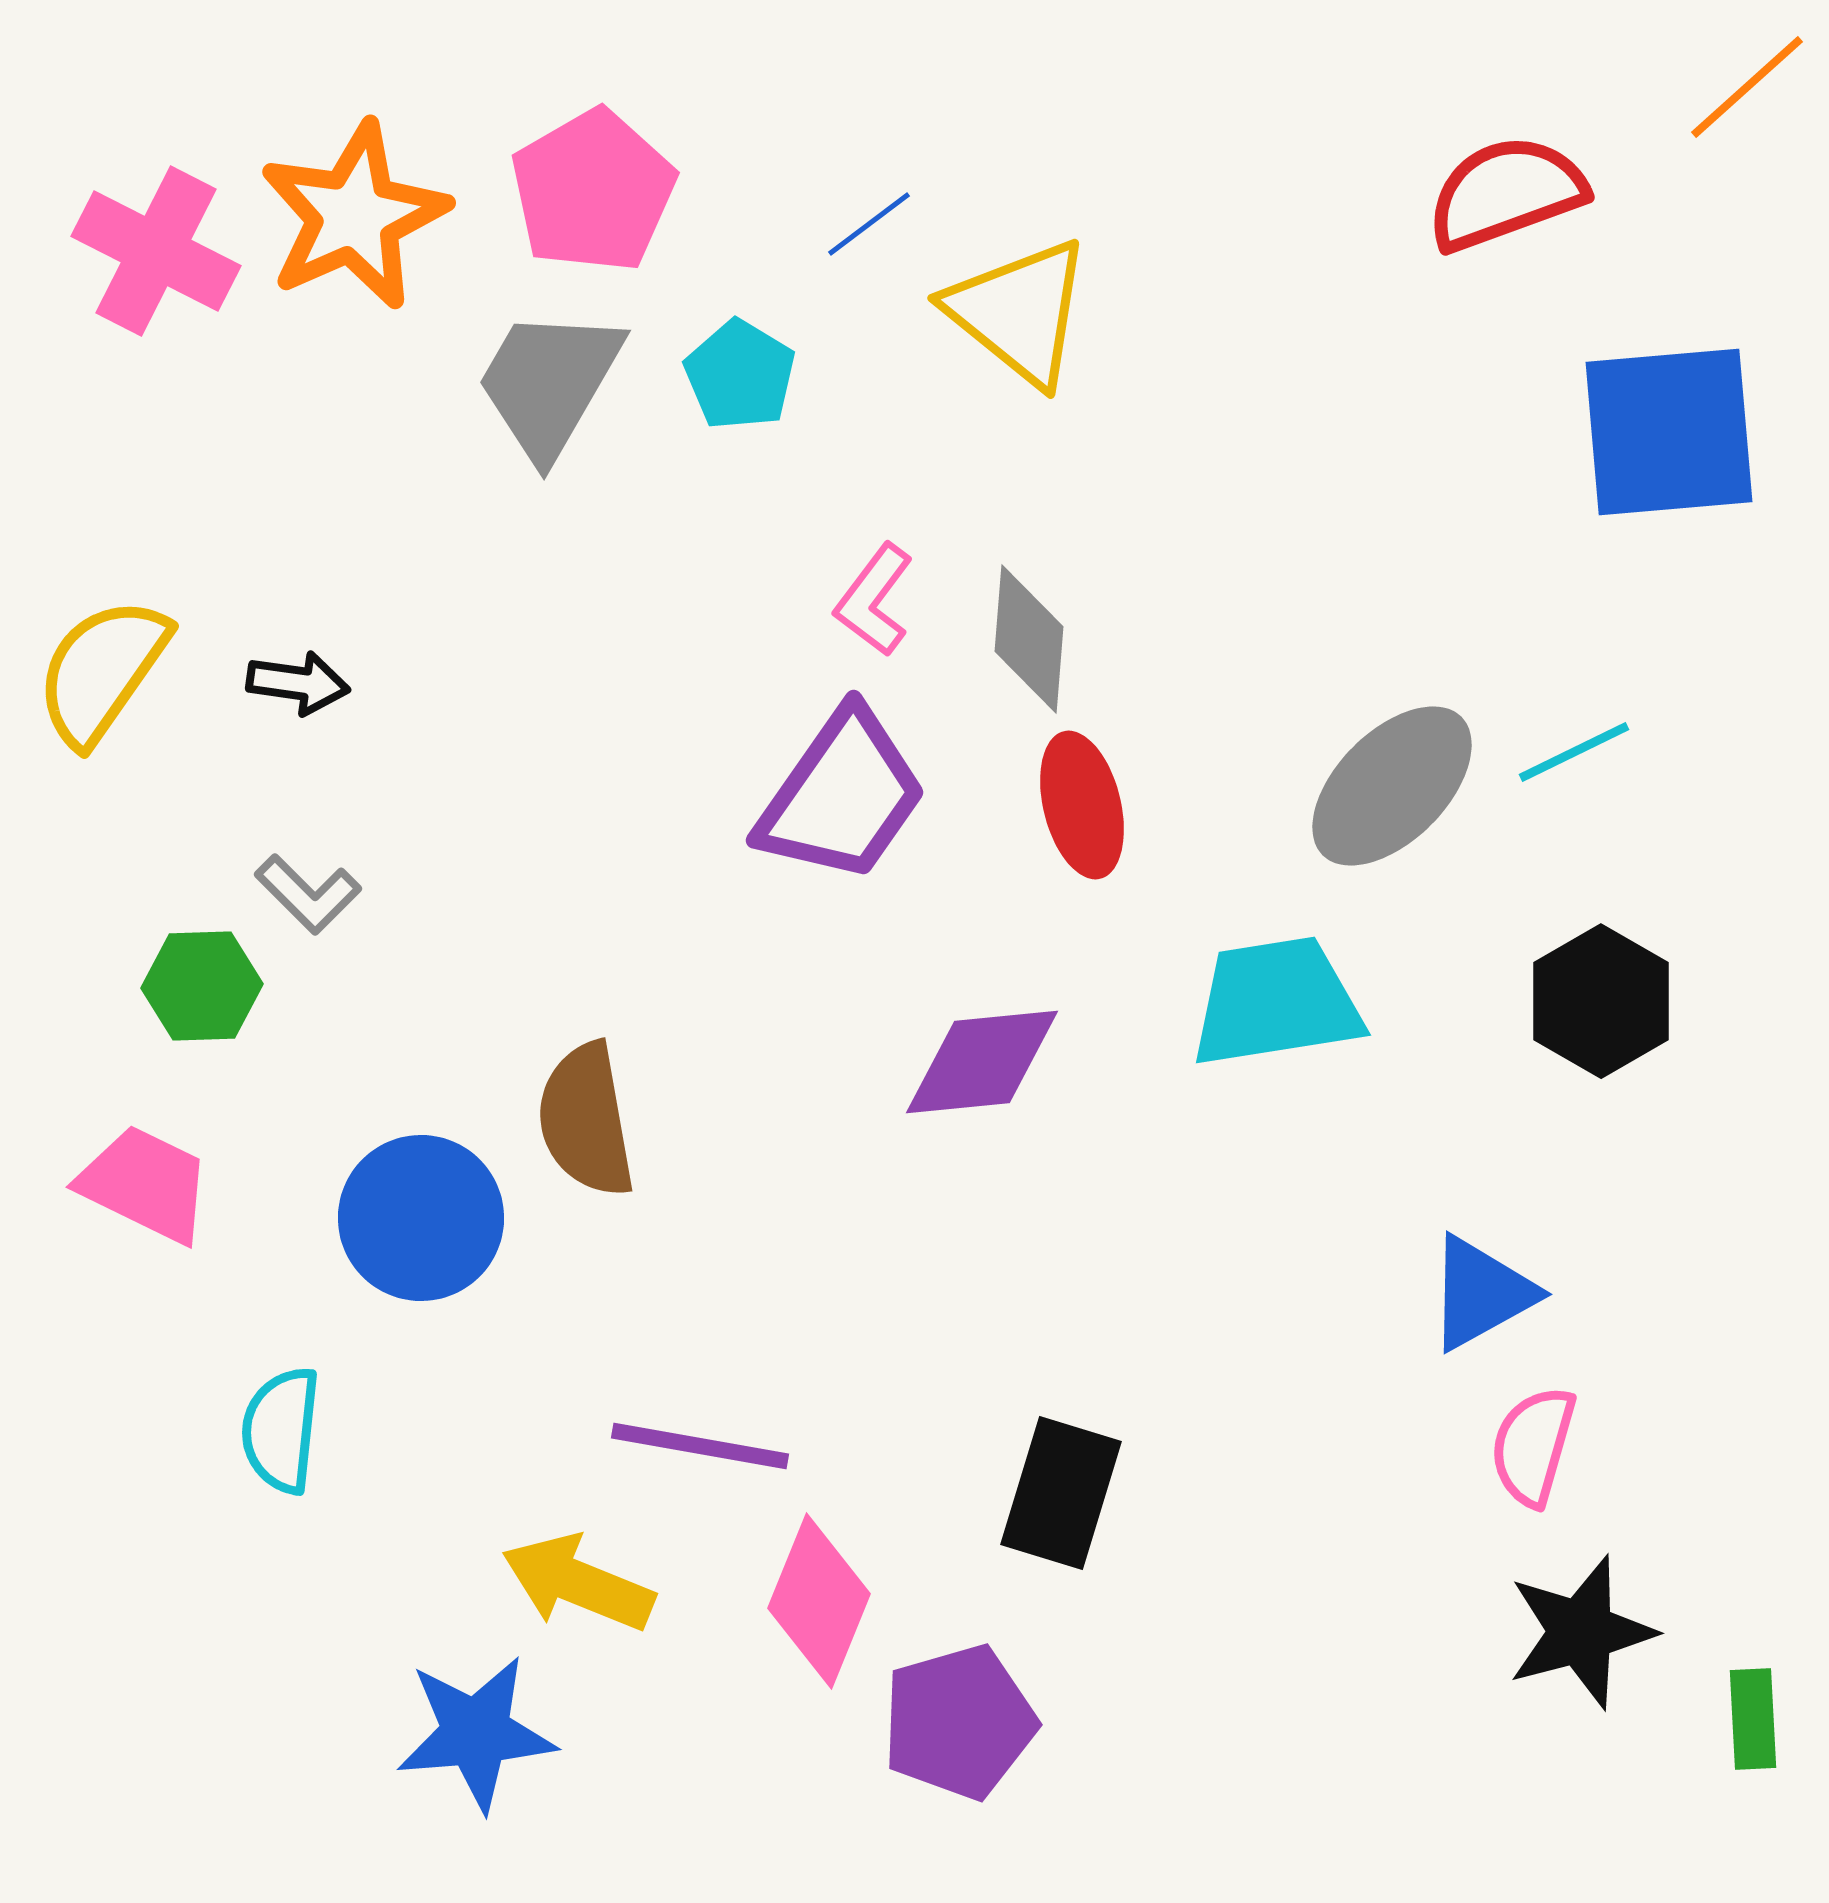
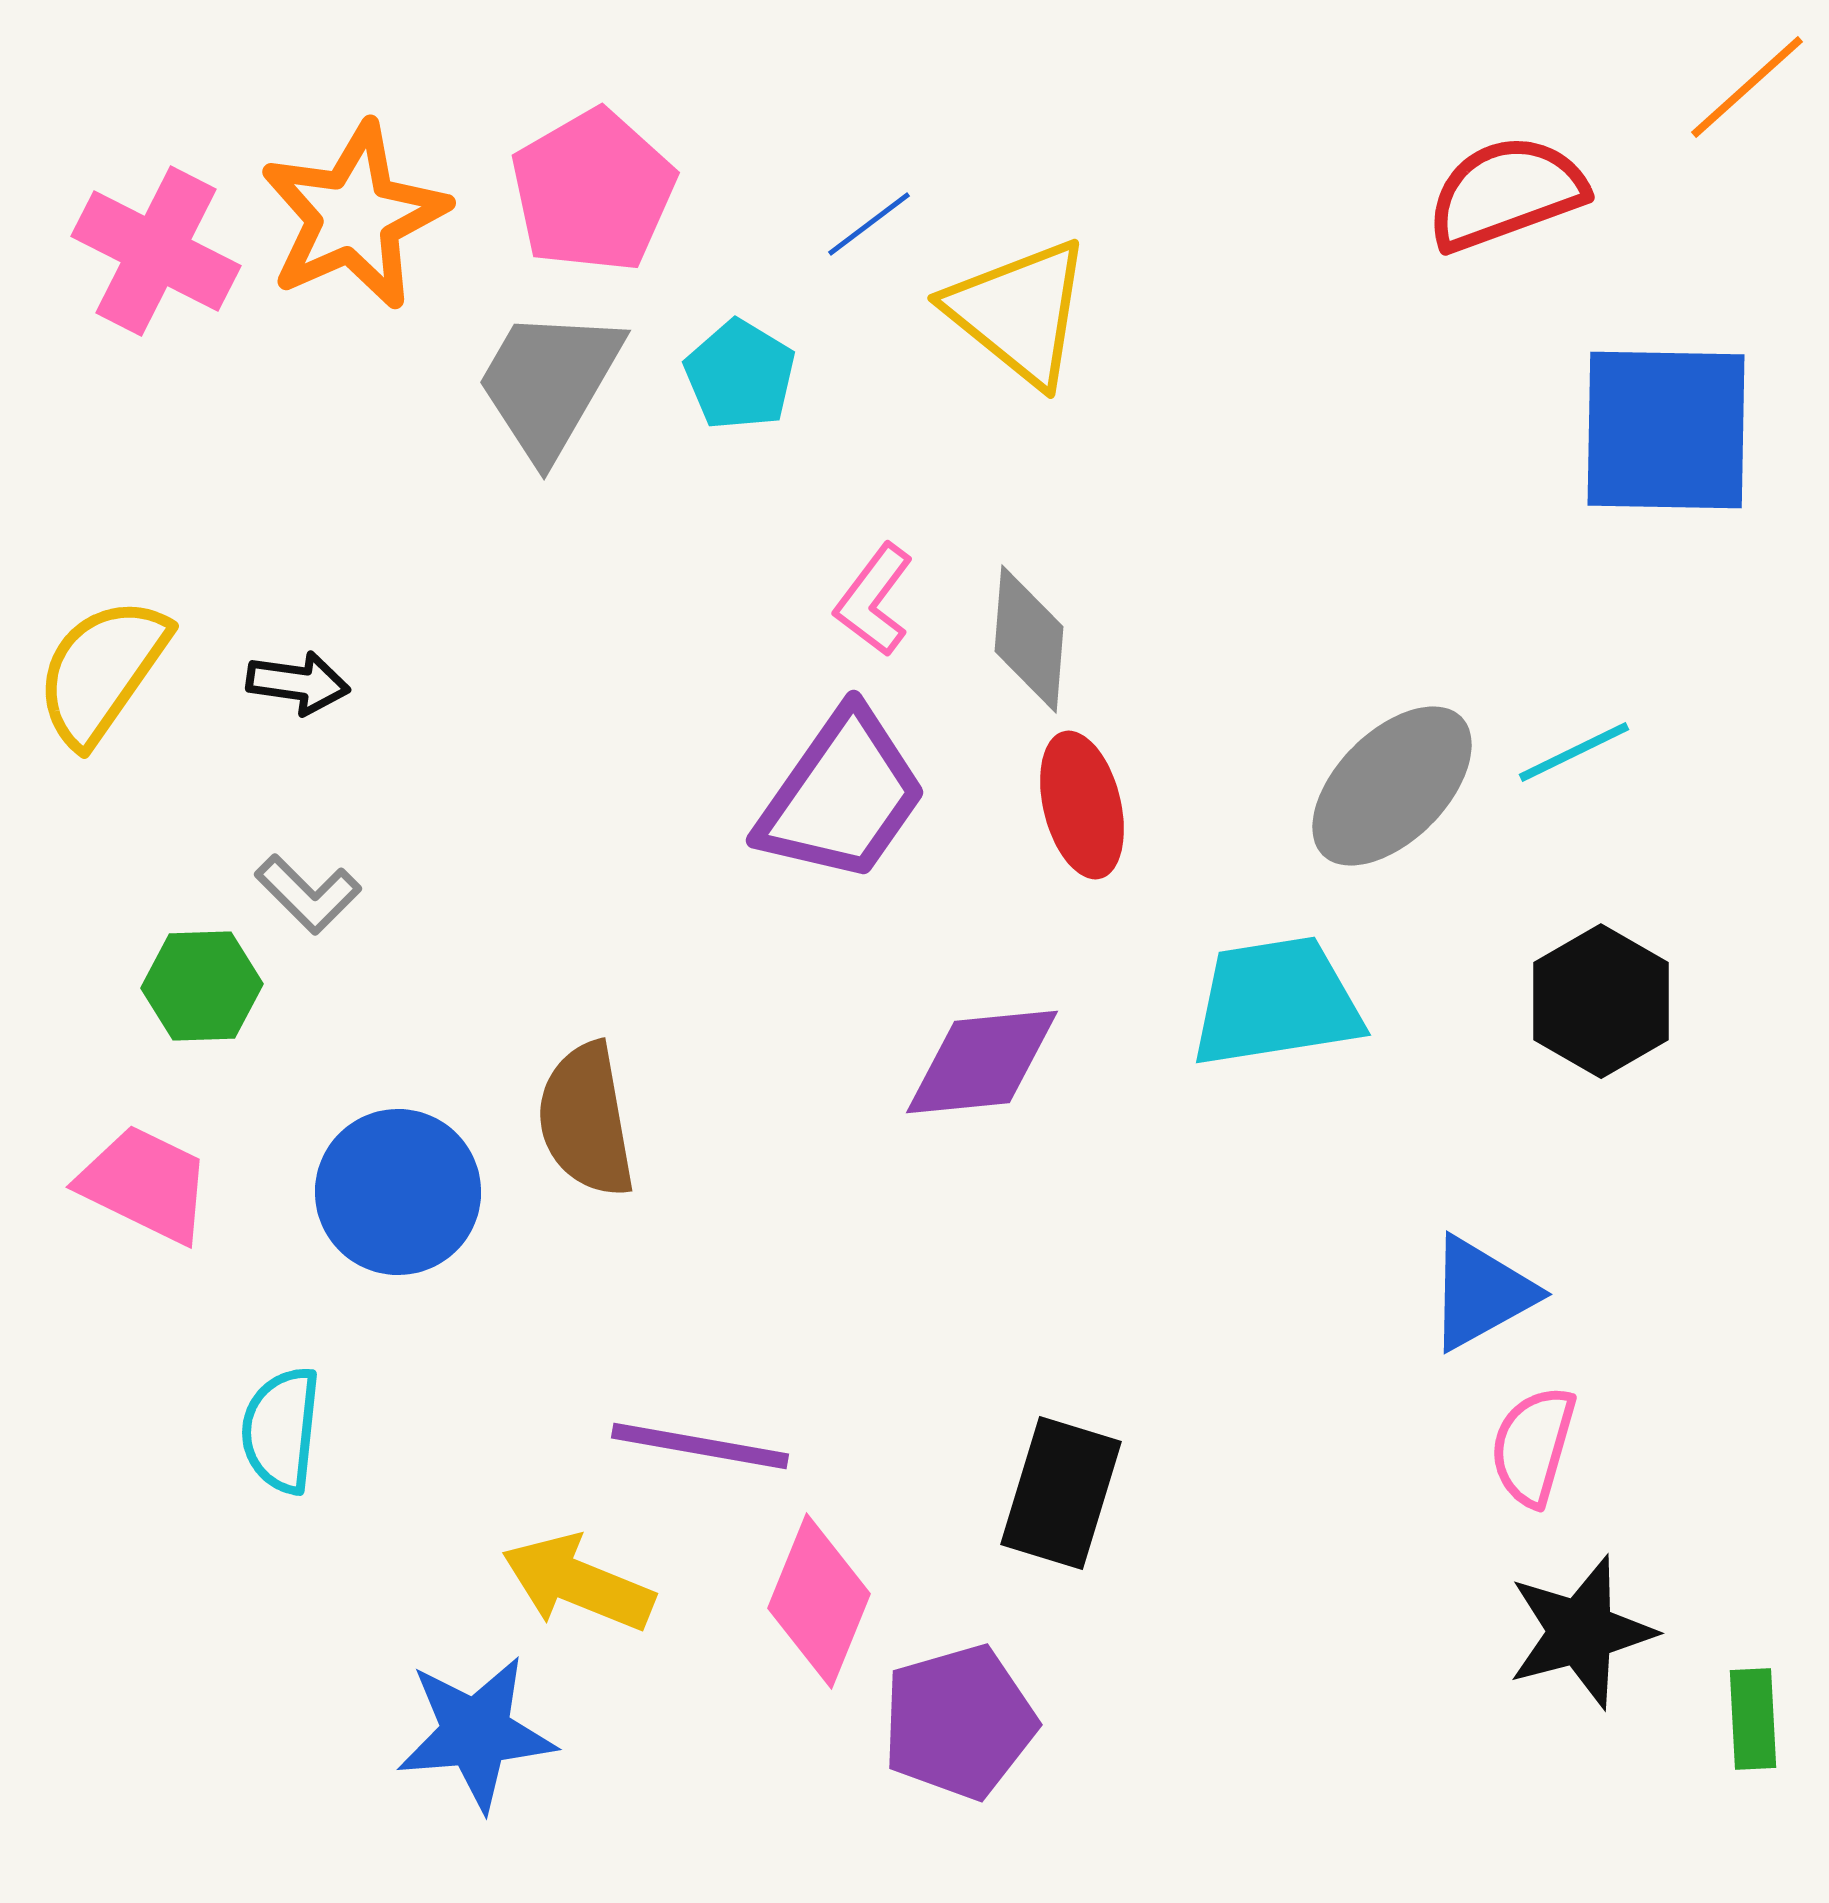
blue square: moved 3 px left, 2 px up; rotated 6 degrees clockwise
blue circle: moved 23 px left, 26 px up
